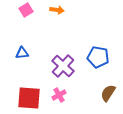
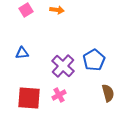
blue pentagon: moved 4 px left, 3 px down; rotated 30 degrees clockwise
brown semicircle: rotated 132 degrees clockwise
